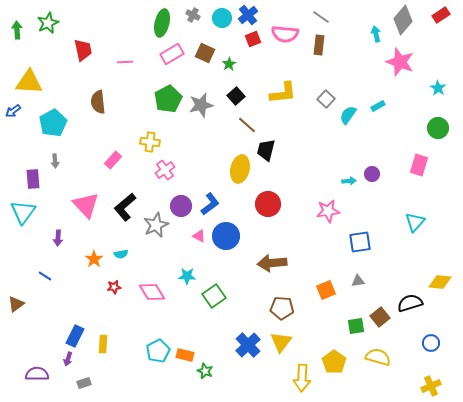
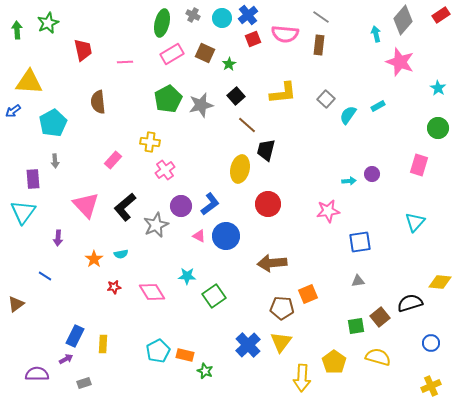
orange square at (326, 290): moved 18 px left, 4 px down
purple arrow at (68, 359): moved 2 px left; rotated 136 degrees counterclockwise
